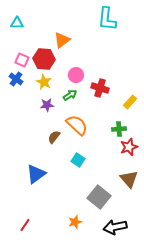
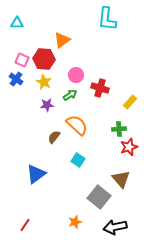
brown triangle: moved 8 px left
